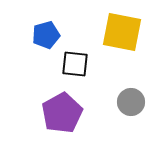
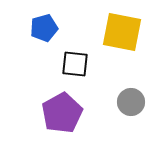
blue pentagon: moved 2 px left, 7 px up
